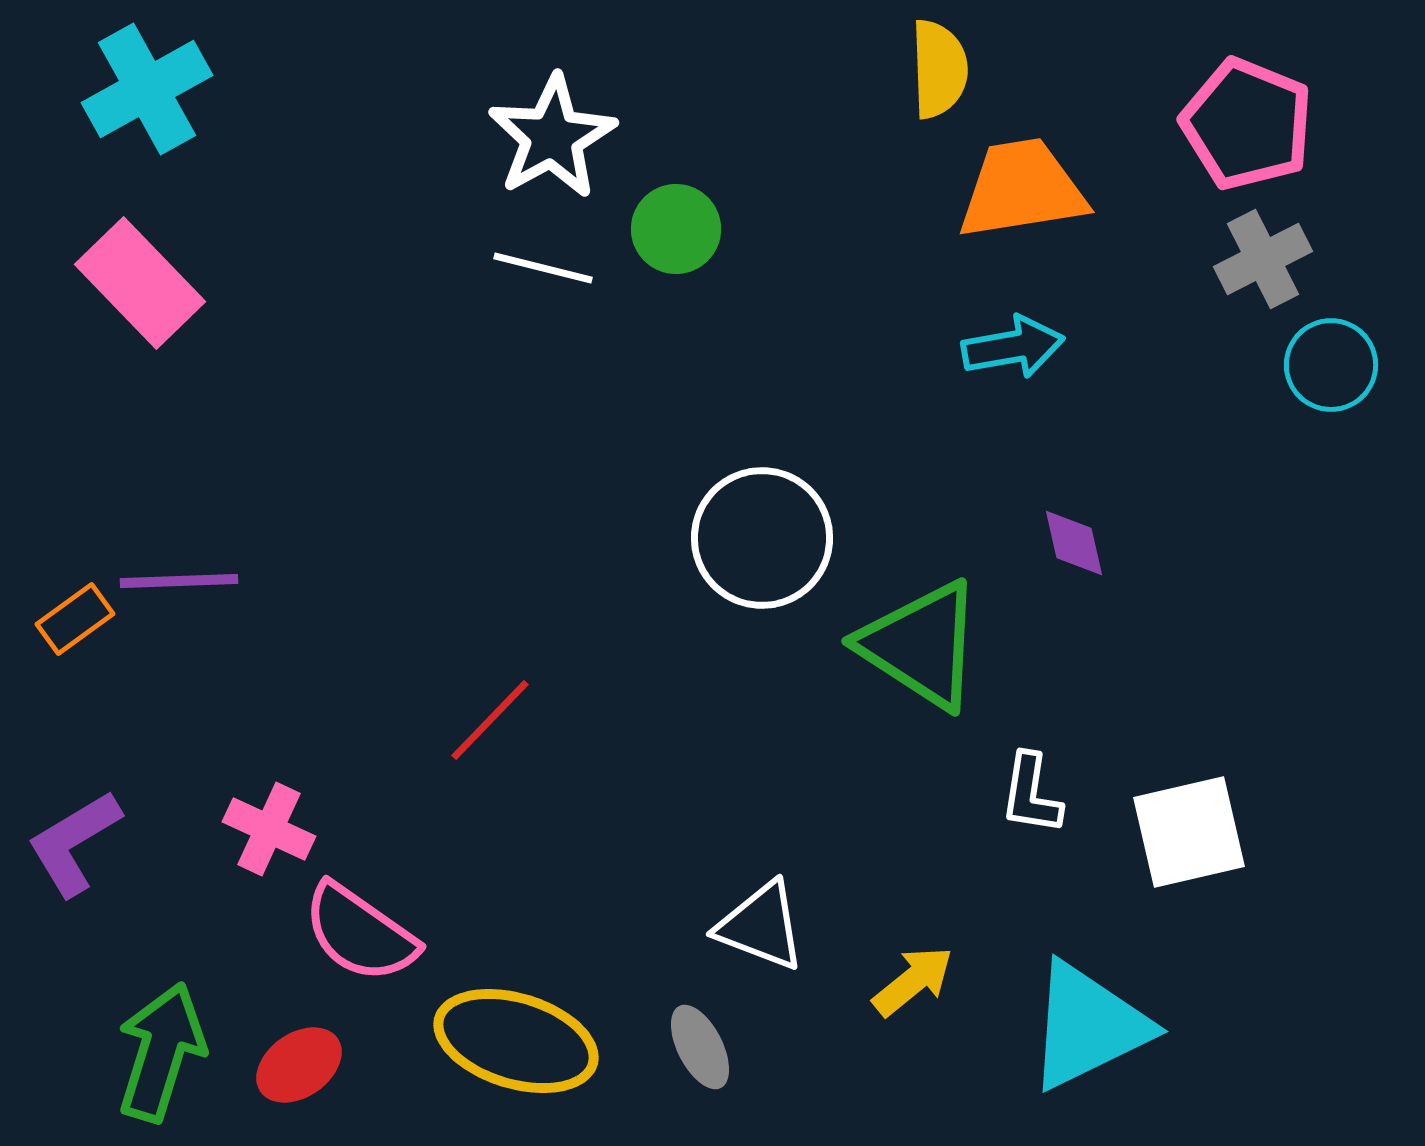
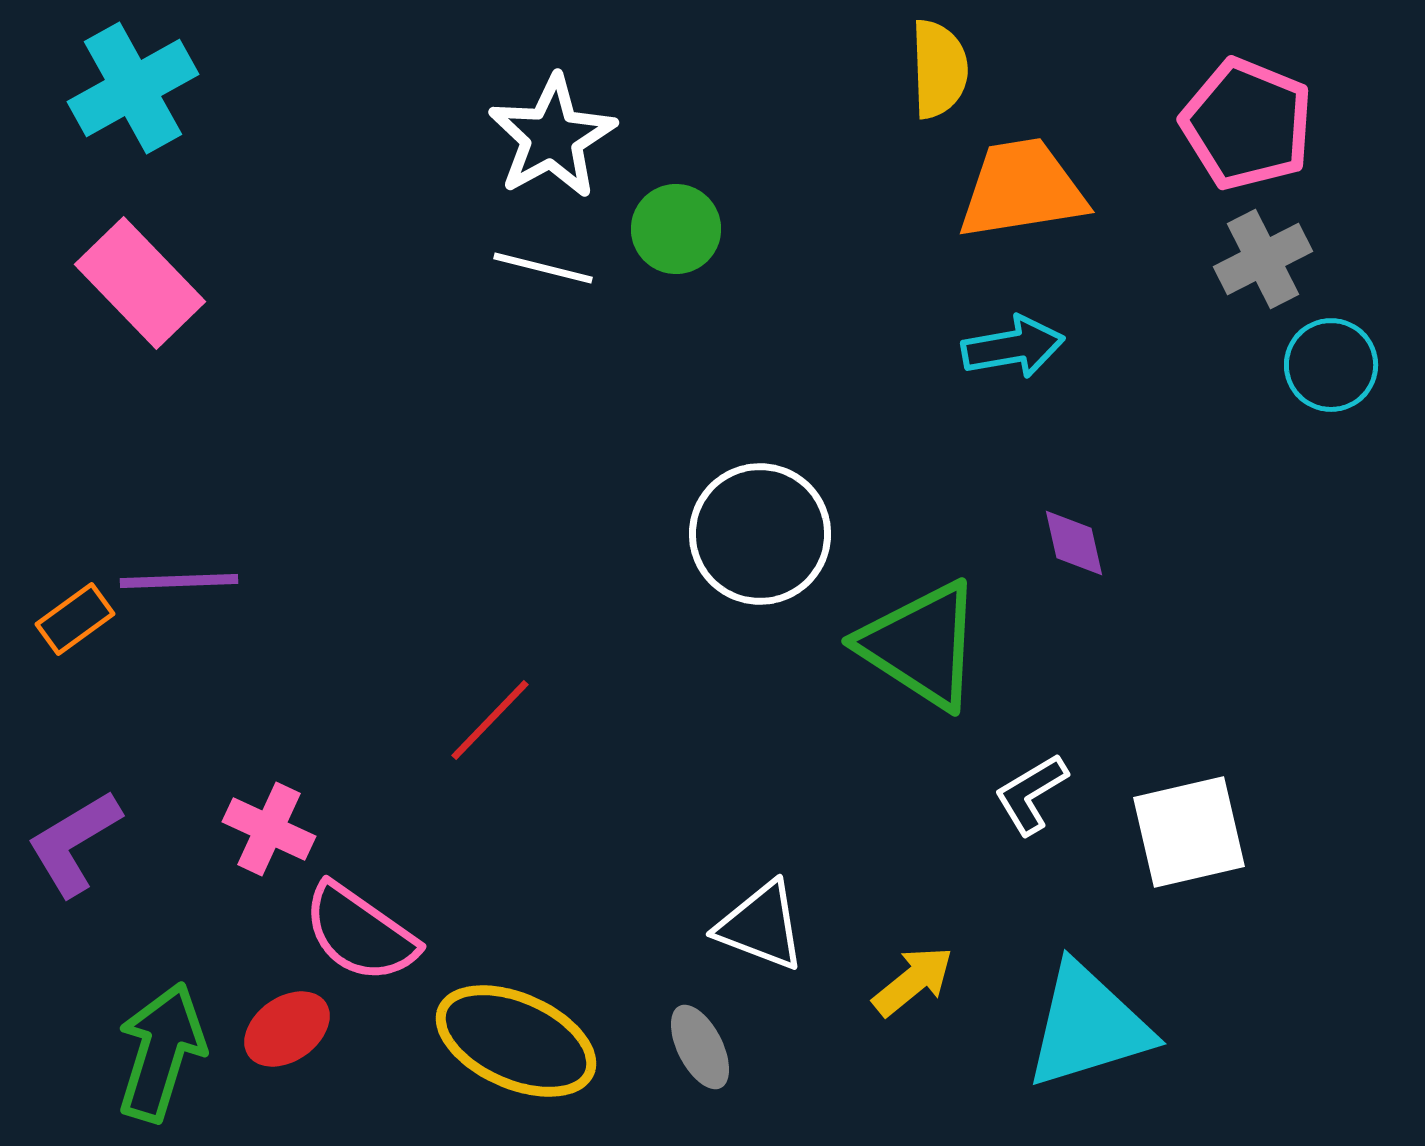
cyan cross: moved 14 px left, 1 px up
white circle: moved 2 px left, 4 px up
white L-shape: rotated 50 degrees clockwise
cyan triangle: rotated 9 degrees clockwise
yellow ellipse: rotated 7 degrees clockwise
red ellipse: moved 12 px left, 36 px up
